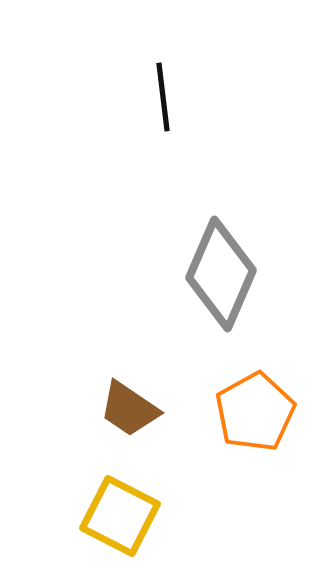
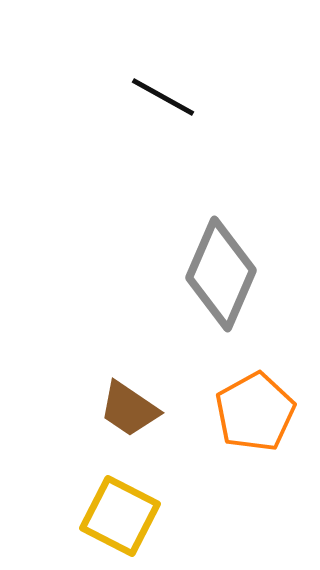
black line: rotated 54 degrees counterclockwise
